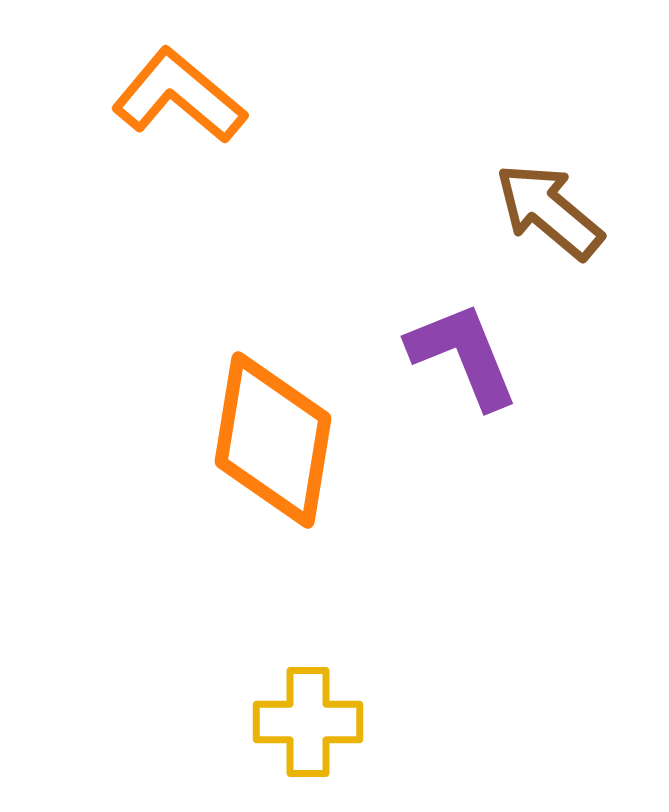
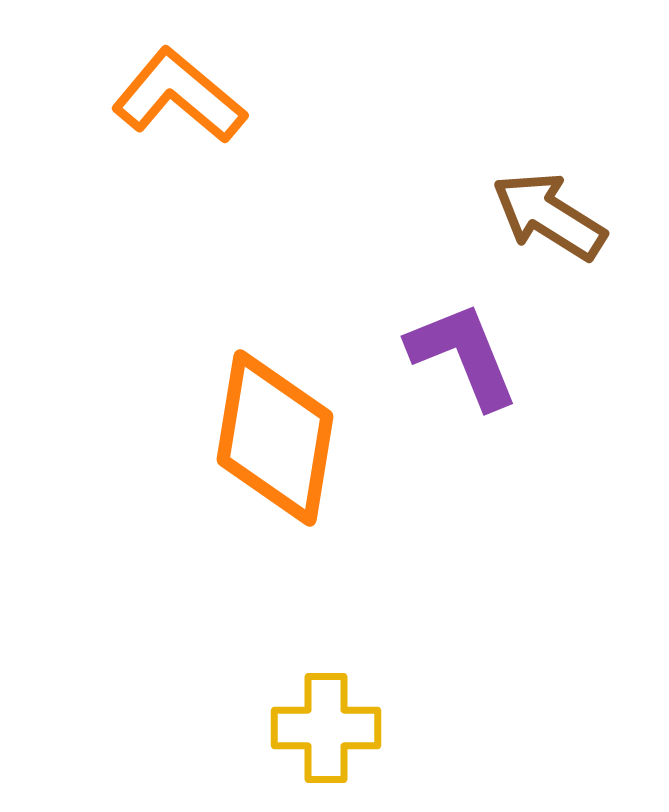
brown arrow: moved 5 px down; rotated 8 degrees counterclockwise
orange diamond: moved 2 px right, 2 px up
yellow cross: moved 18 px right, 6 px down
